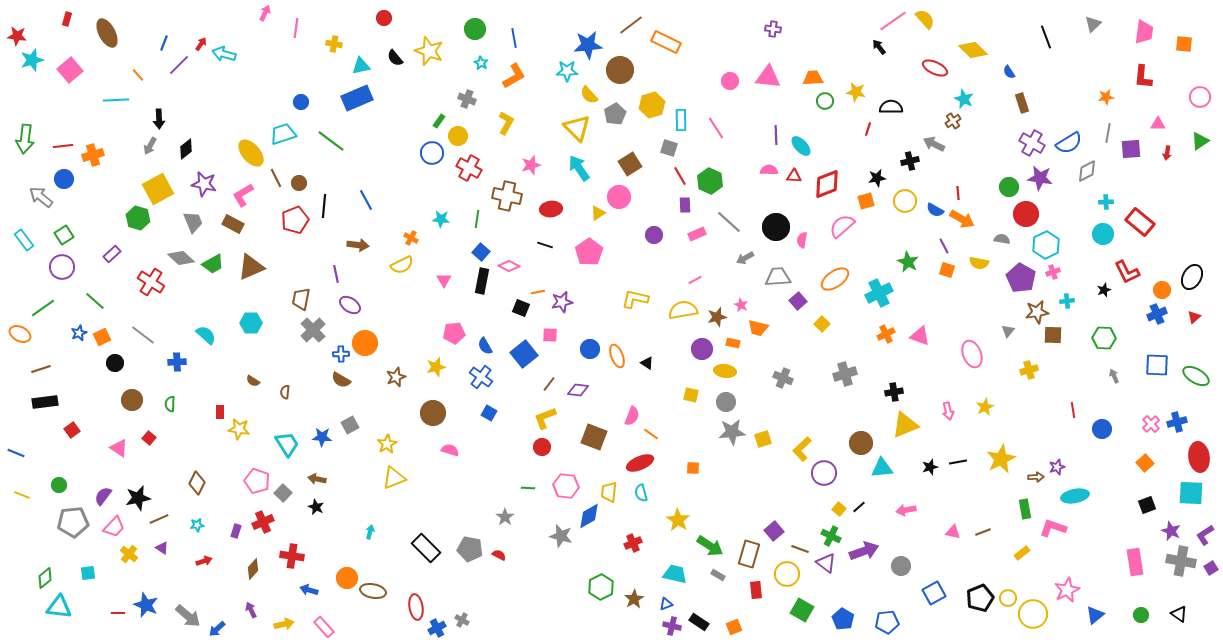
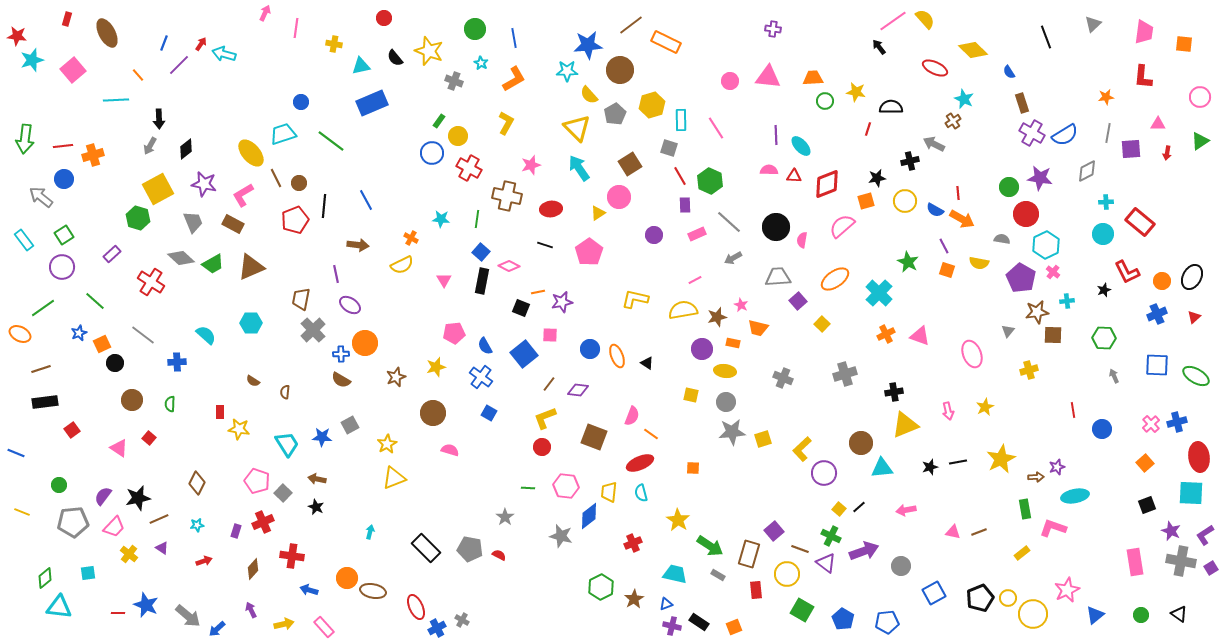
pink square at (70, 70): moved 3 px right
orange L-shape at (514, 76): moved 3 px down
blue rectangle at (357, 98): moved 15 px right, 5 px down
gray cross at (467, 99): moved 13 px left, 18 px up
purple cross at (1032, 143): moved 10 px up
blue semicircle at (1069, 143): moved 4 px left, 8 px up
gray arrow at (745, 258): moved 12 px left
pink cross at (1053, 272): rotated 32 degrees counterclockwise
orange circle at (1162, 290): moved 9 px up
cyan cross at (879, 293): rotated 20 degrees counterclockwise
orange square at (102, 337): moved 7 px down
yellow line at (22, 495): moved 17 px down
blue diamond at (589, 516): rotated 8 degrees counterclockwise
brown line at (983, 532): moved 4 px left
red ellipse at (416, 607): rotated 15 degrees counterclockwise
